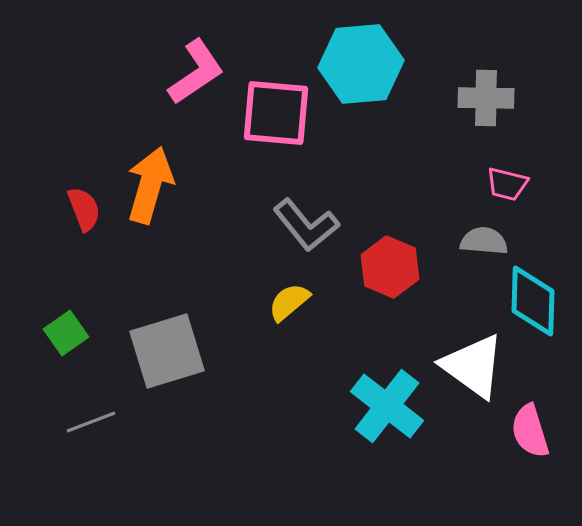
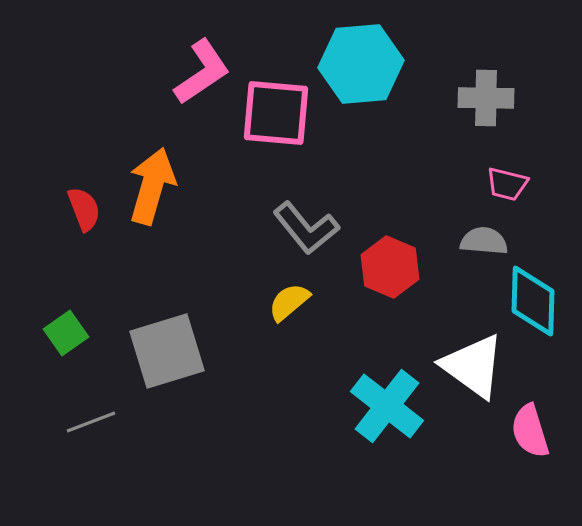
pink L-shape: moved 6 px right
orange arrow: moved 2 px right, 1 px down
gray L-shape: moved 3 px down
